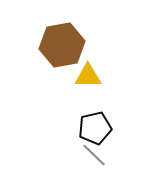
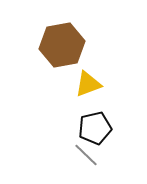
yellow triangle: moved 8 px down; rotated 20 degrees counterclockwise
gray line: moved 8 px left
